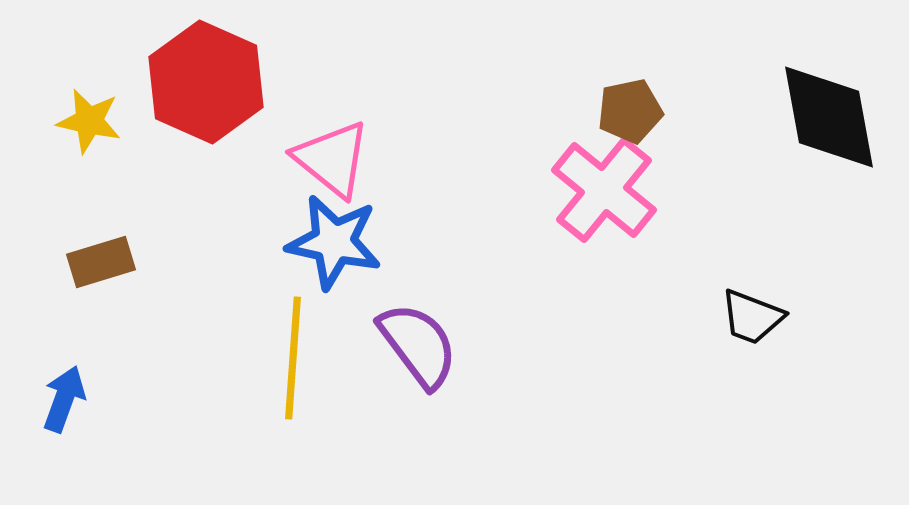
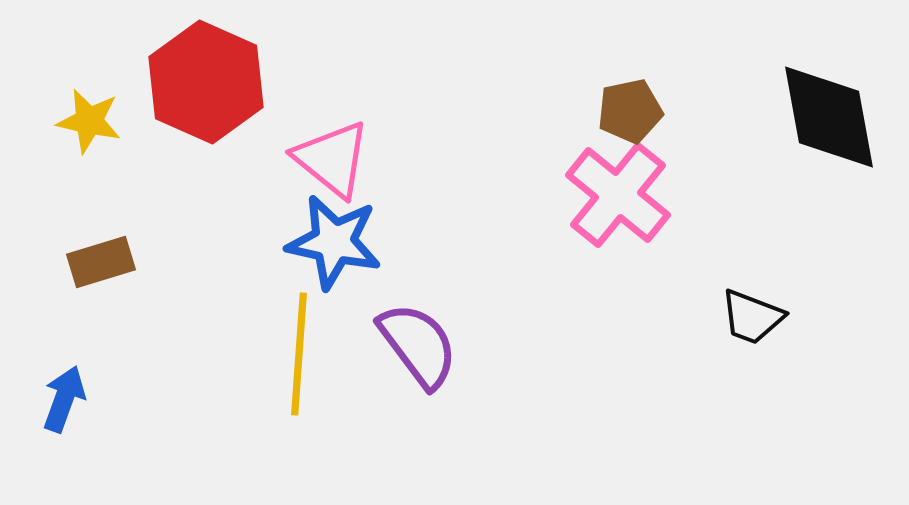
pink cross: moved 14 px right, 5 px down
yellow line: moved 6 px right, 4 px up
